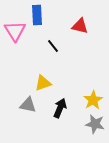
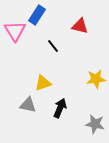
blue rectangle: rotated 36 degrees clockwise
yellow star: moved 3 px right, 21 px up; rotated 24 degrees clockwise
